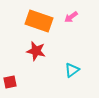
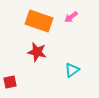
red star: moved 1 px right, 1 px down
